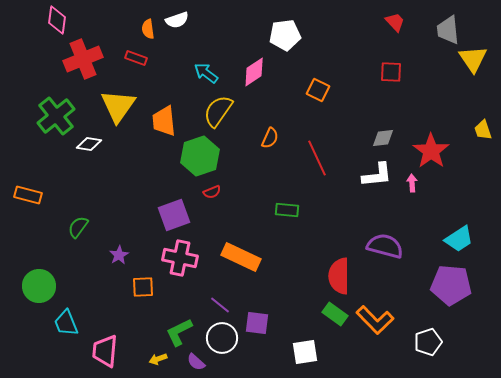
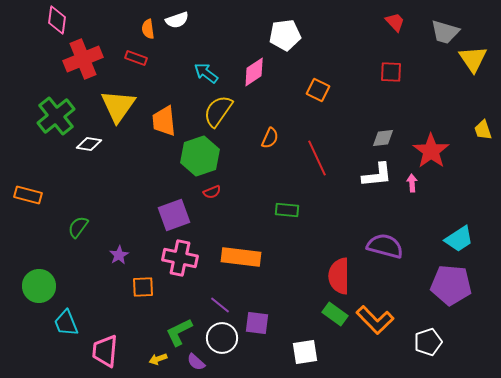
gray trapezoid at (448, 30): moved 3 px left, 2 px down; rotated 68 degrees counterclockwise
orange rectangle at (241, 257): rotated 18 degrees counterclockwise
